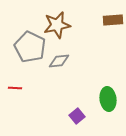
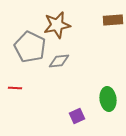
purple square: rotated 14 degrees clockwise
